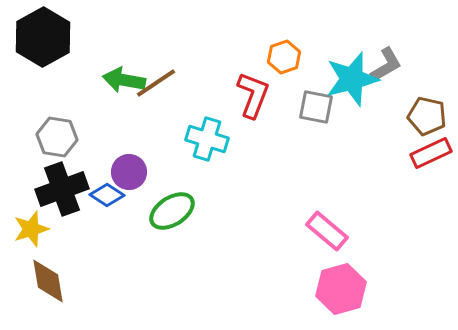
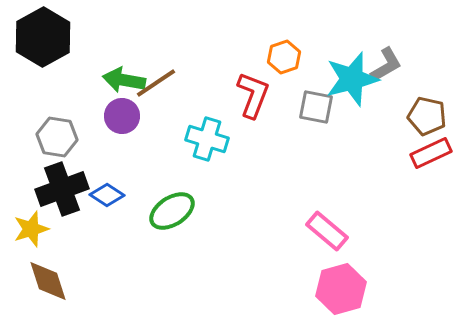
purple circle: moved 7 px left, 56 px up
brown diamond: rotated 9 degrees counterclockwise
